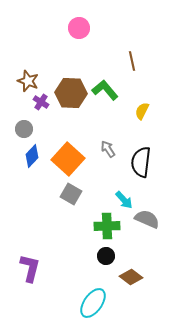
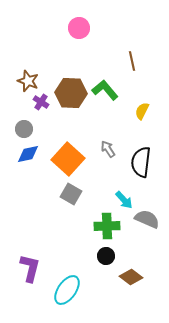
blue diamond: moved 4 px left, 2 px up; rotated 35 degrees clockwise
cyan ellipse: moved 26 px left, 13 px up
